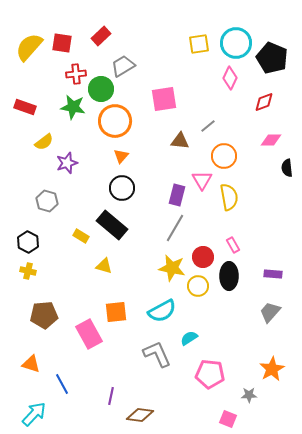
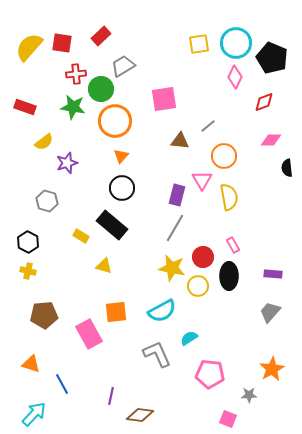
pink diamond at (230, 78): moved 5 px right, 1 px up
